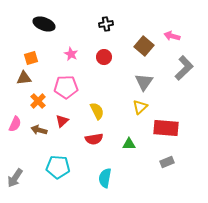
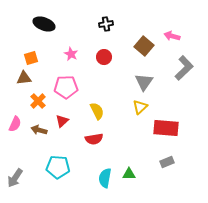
green triangle: moved 30 px down
